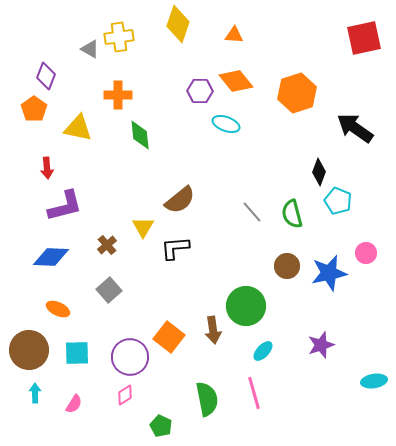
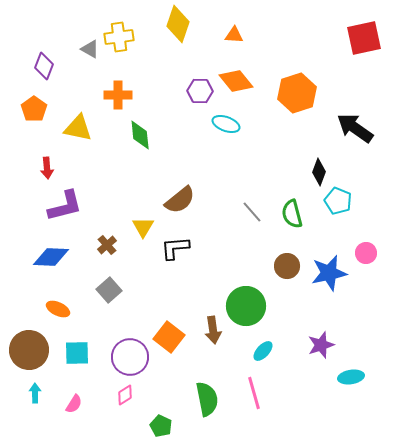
purple diamond at (46, 76): moved 2 px left, 10 px up
cyan ellipse at (374, 381): moved 23 px left, 4 px up
